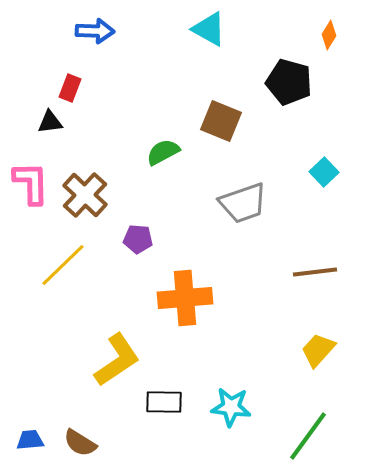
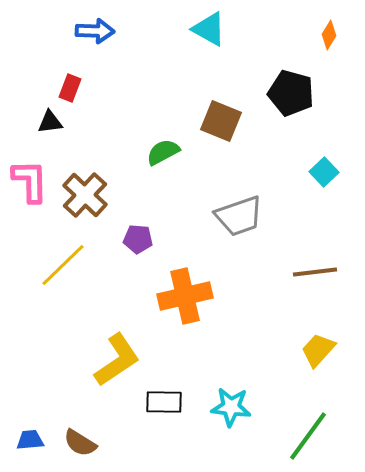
black pentagon: moved 2 px right, 11 px down
pink L-shape: moved 1 px left, 2 px up
gray trapezoid: moved 4 px left, 13 px down
orange cross: moved 2 px up; rotated 8 degrees counterclockwise
